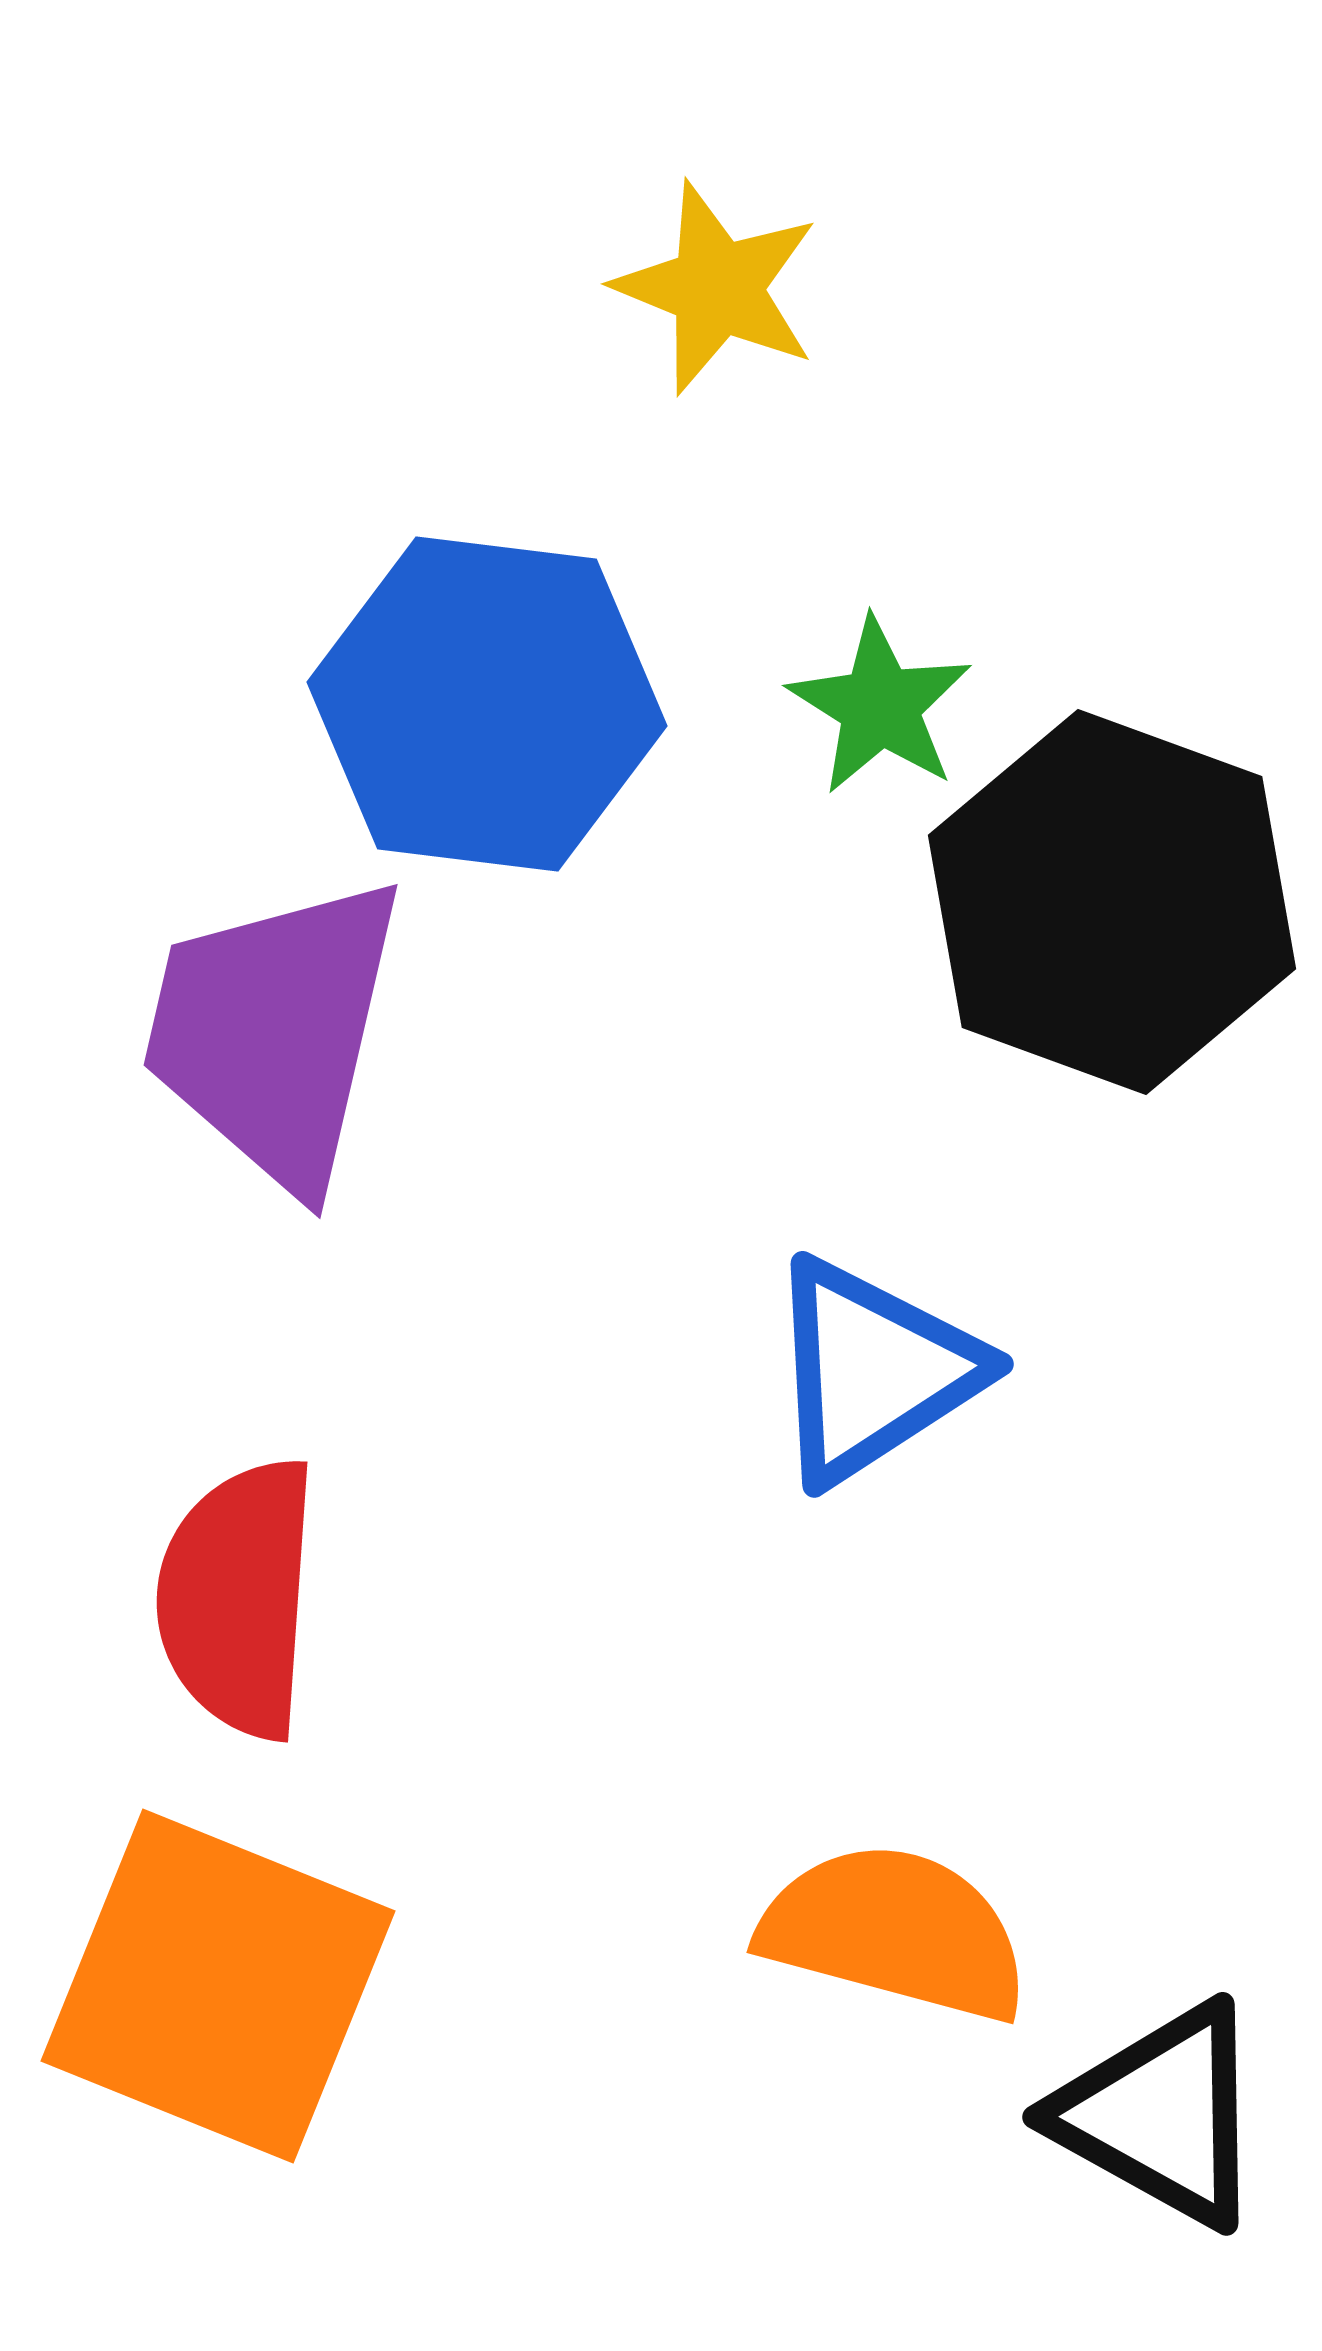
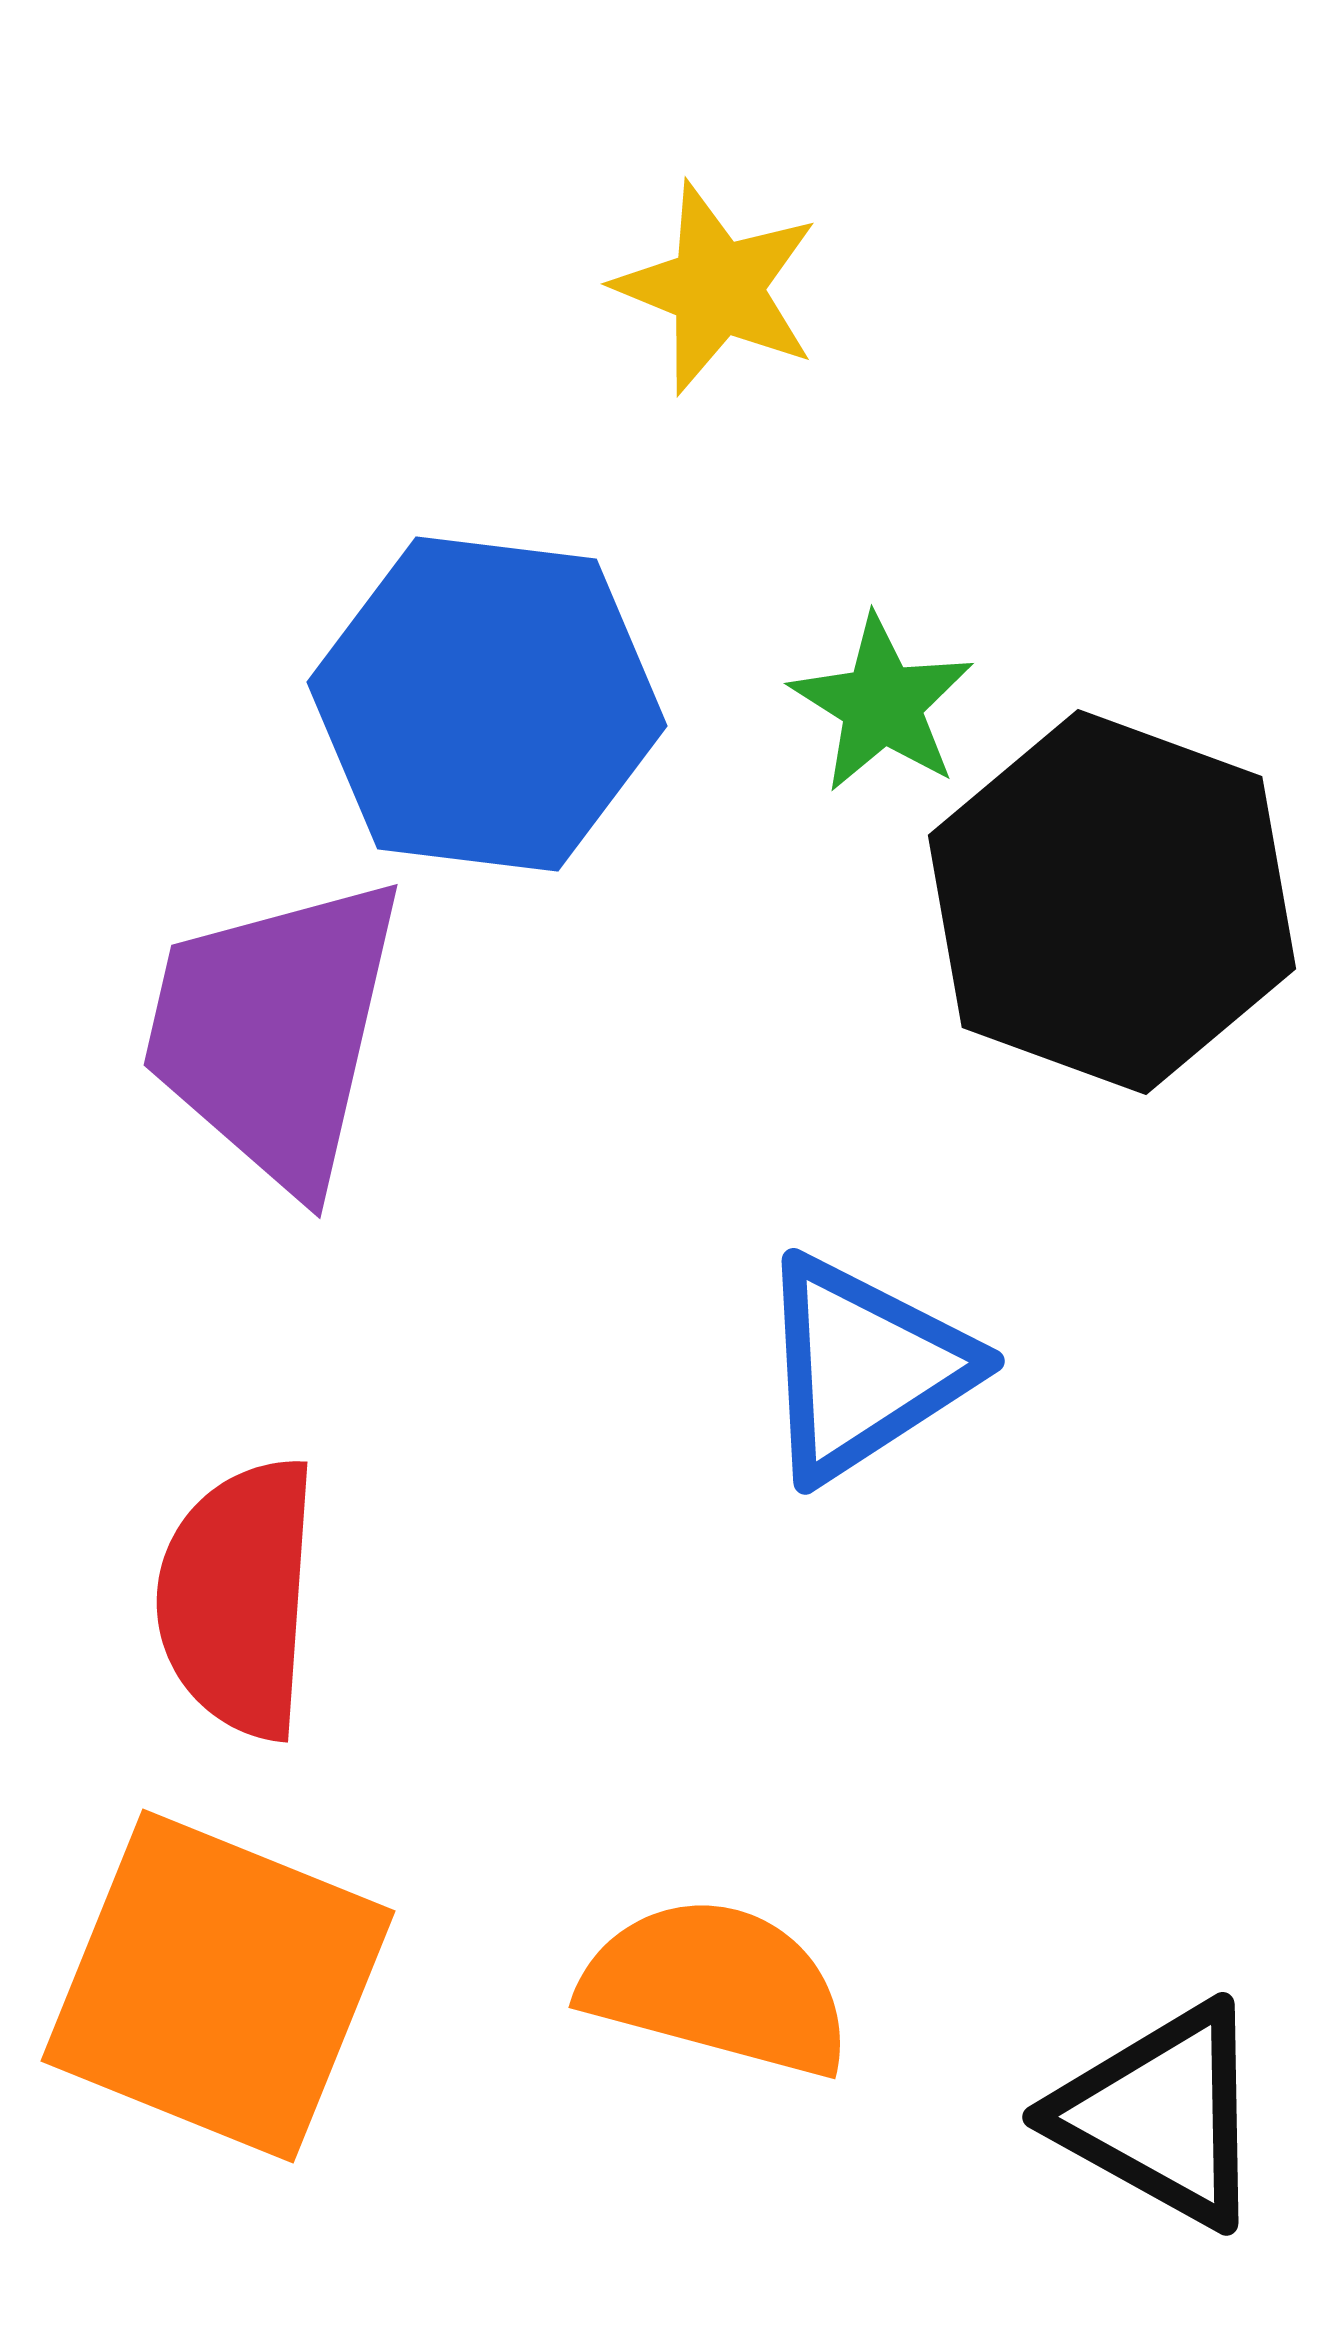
green star: moved 2 px right, 2 px up
blue triangle: moved 9 px left, 3 px up
orange semicircle: moved 178 px left, 55 px down
